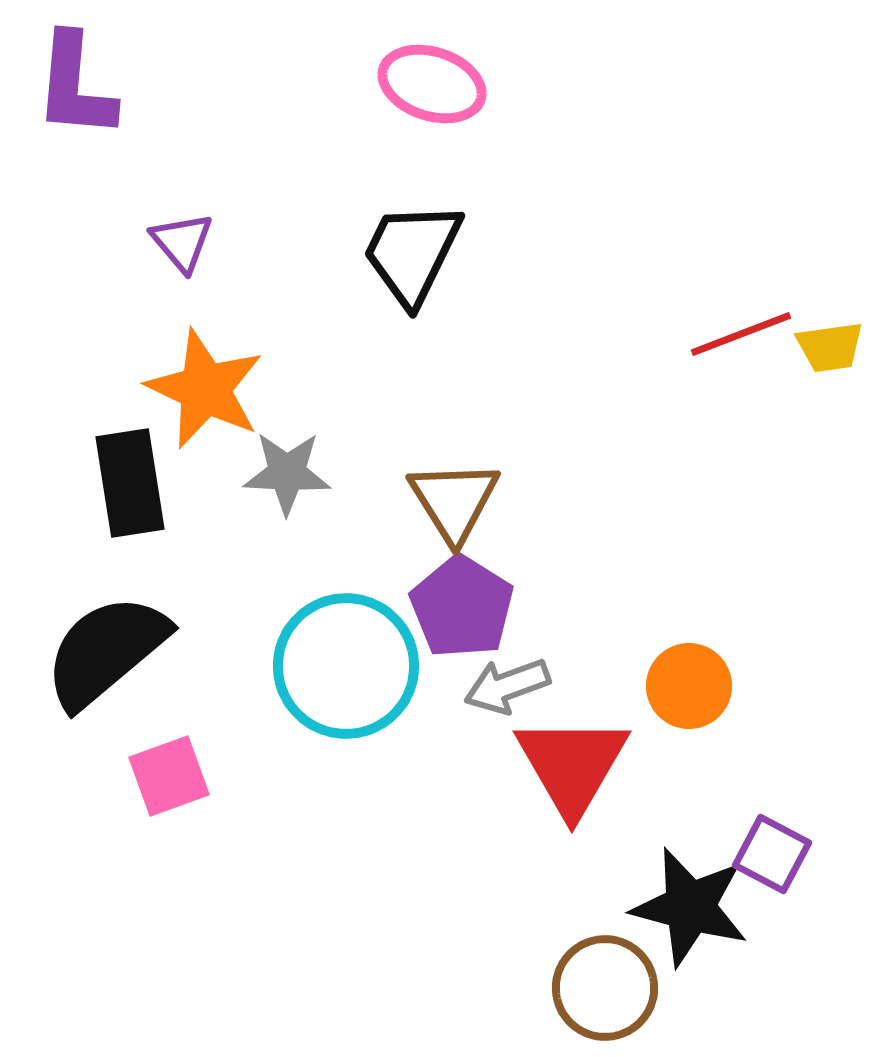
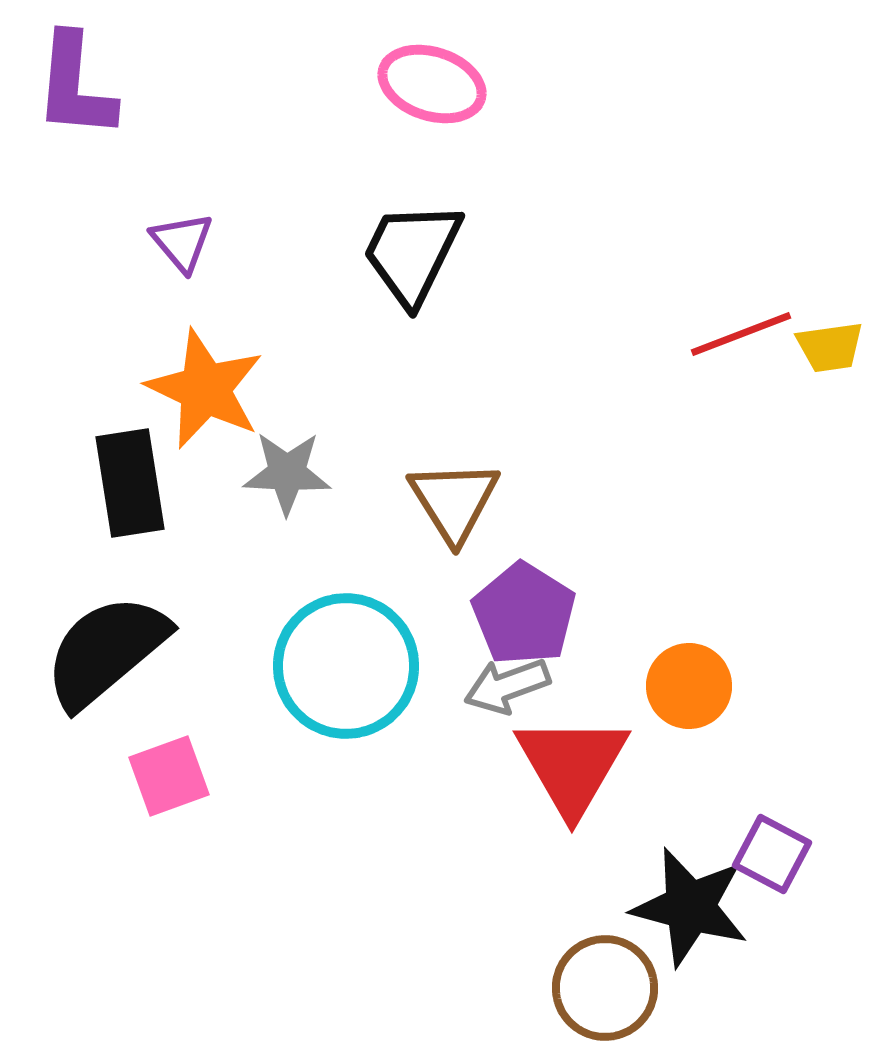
purple pentagon: moved 62 px right, 7 px down
